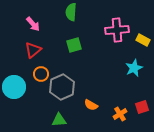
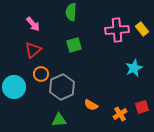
yellow rectangle: moved 1 px left, 11 px up; rotated 24 degrees clockwise
